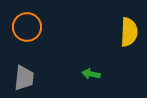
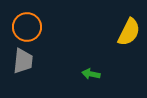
yellow semicircle: rotated 24 degrees clockwise
gray trapezoid: moved 1 px left, 17 px up
